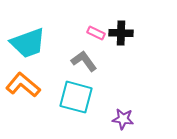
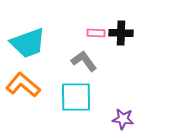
pink rectangle: rotated 24 degrees counterclockwise
cyan square: rotated 16 degrees counterclockwise
